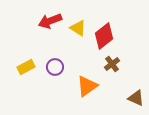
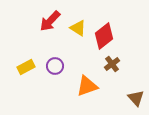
red arrow: rotated 25 degrees counterclockwise
purple circle: moved 1 px up
orange triangle: rotated 15 degrees clockwise
brown triangle: rotated 24 degrees clockwise
